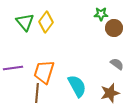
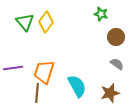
green star: rotated 16 degrees clockwise
brown circle: moved 2 px right, 9 px down
